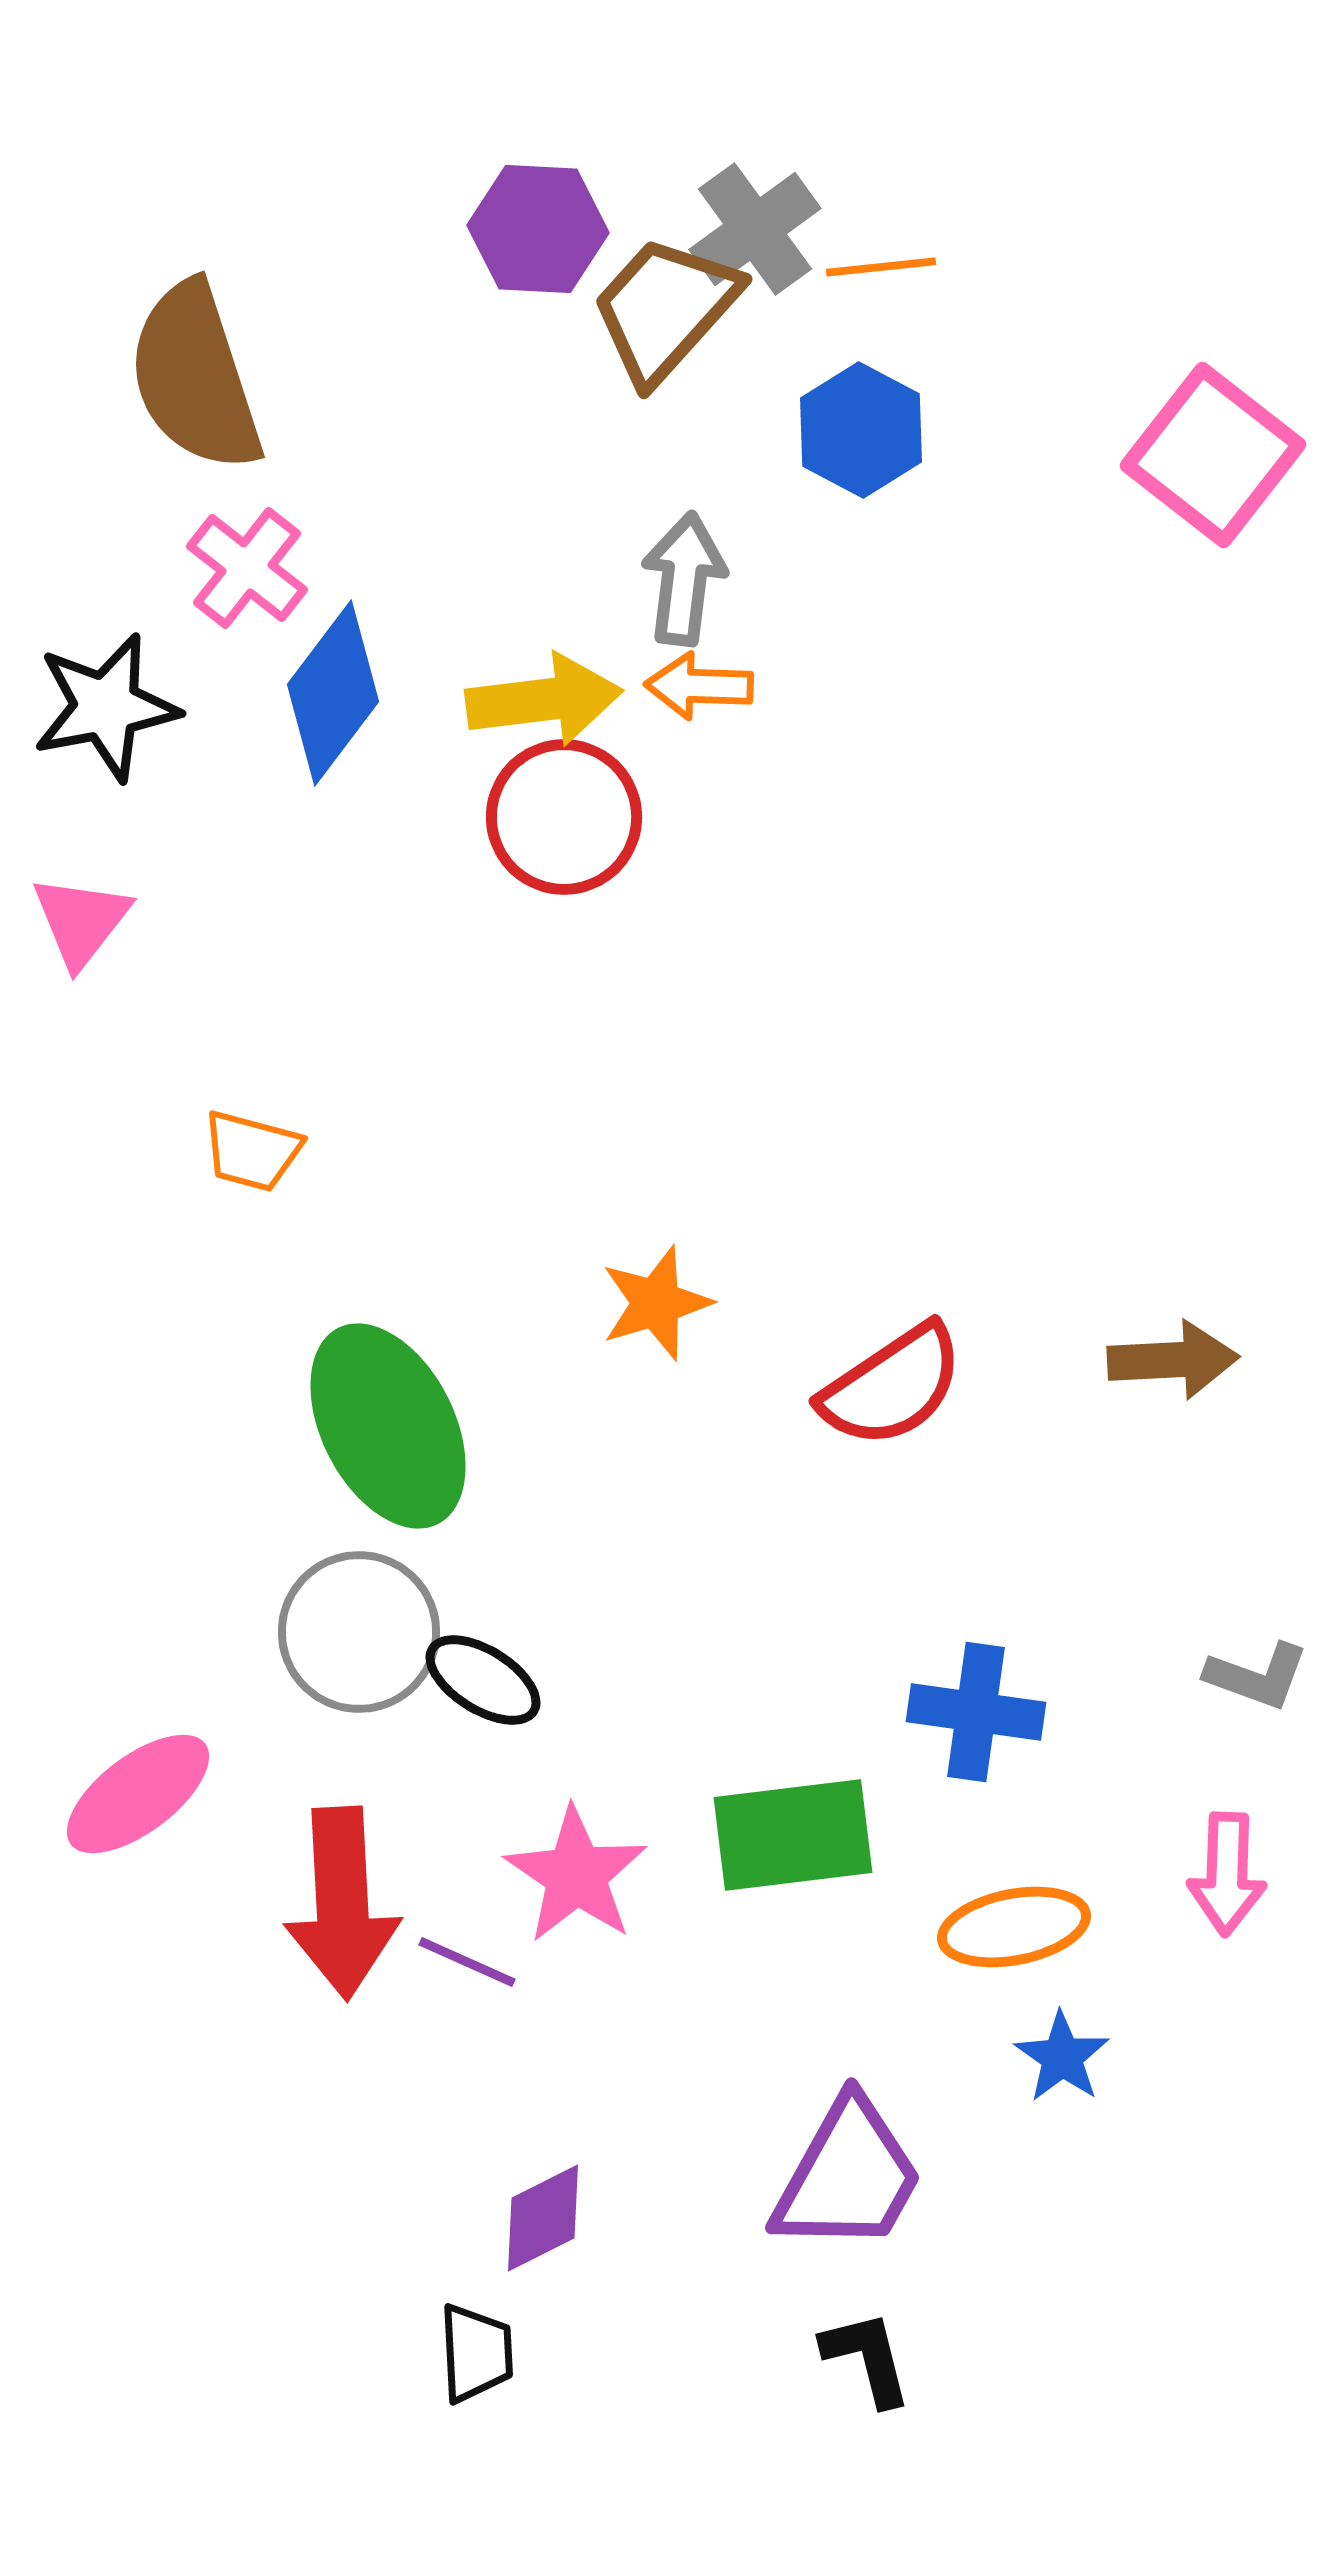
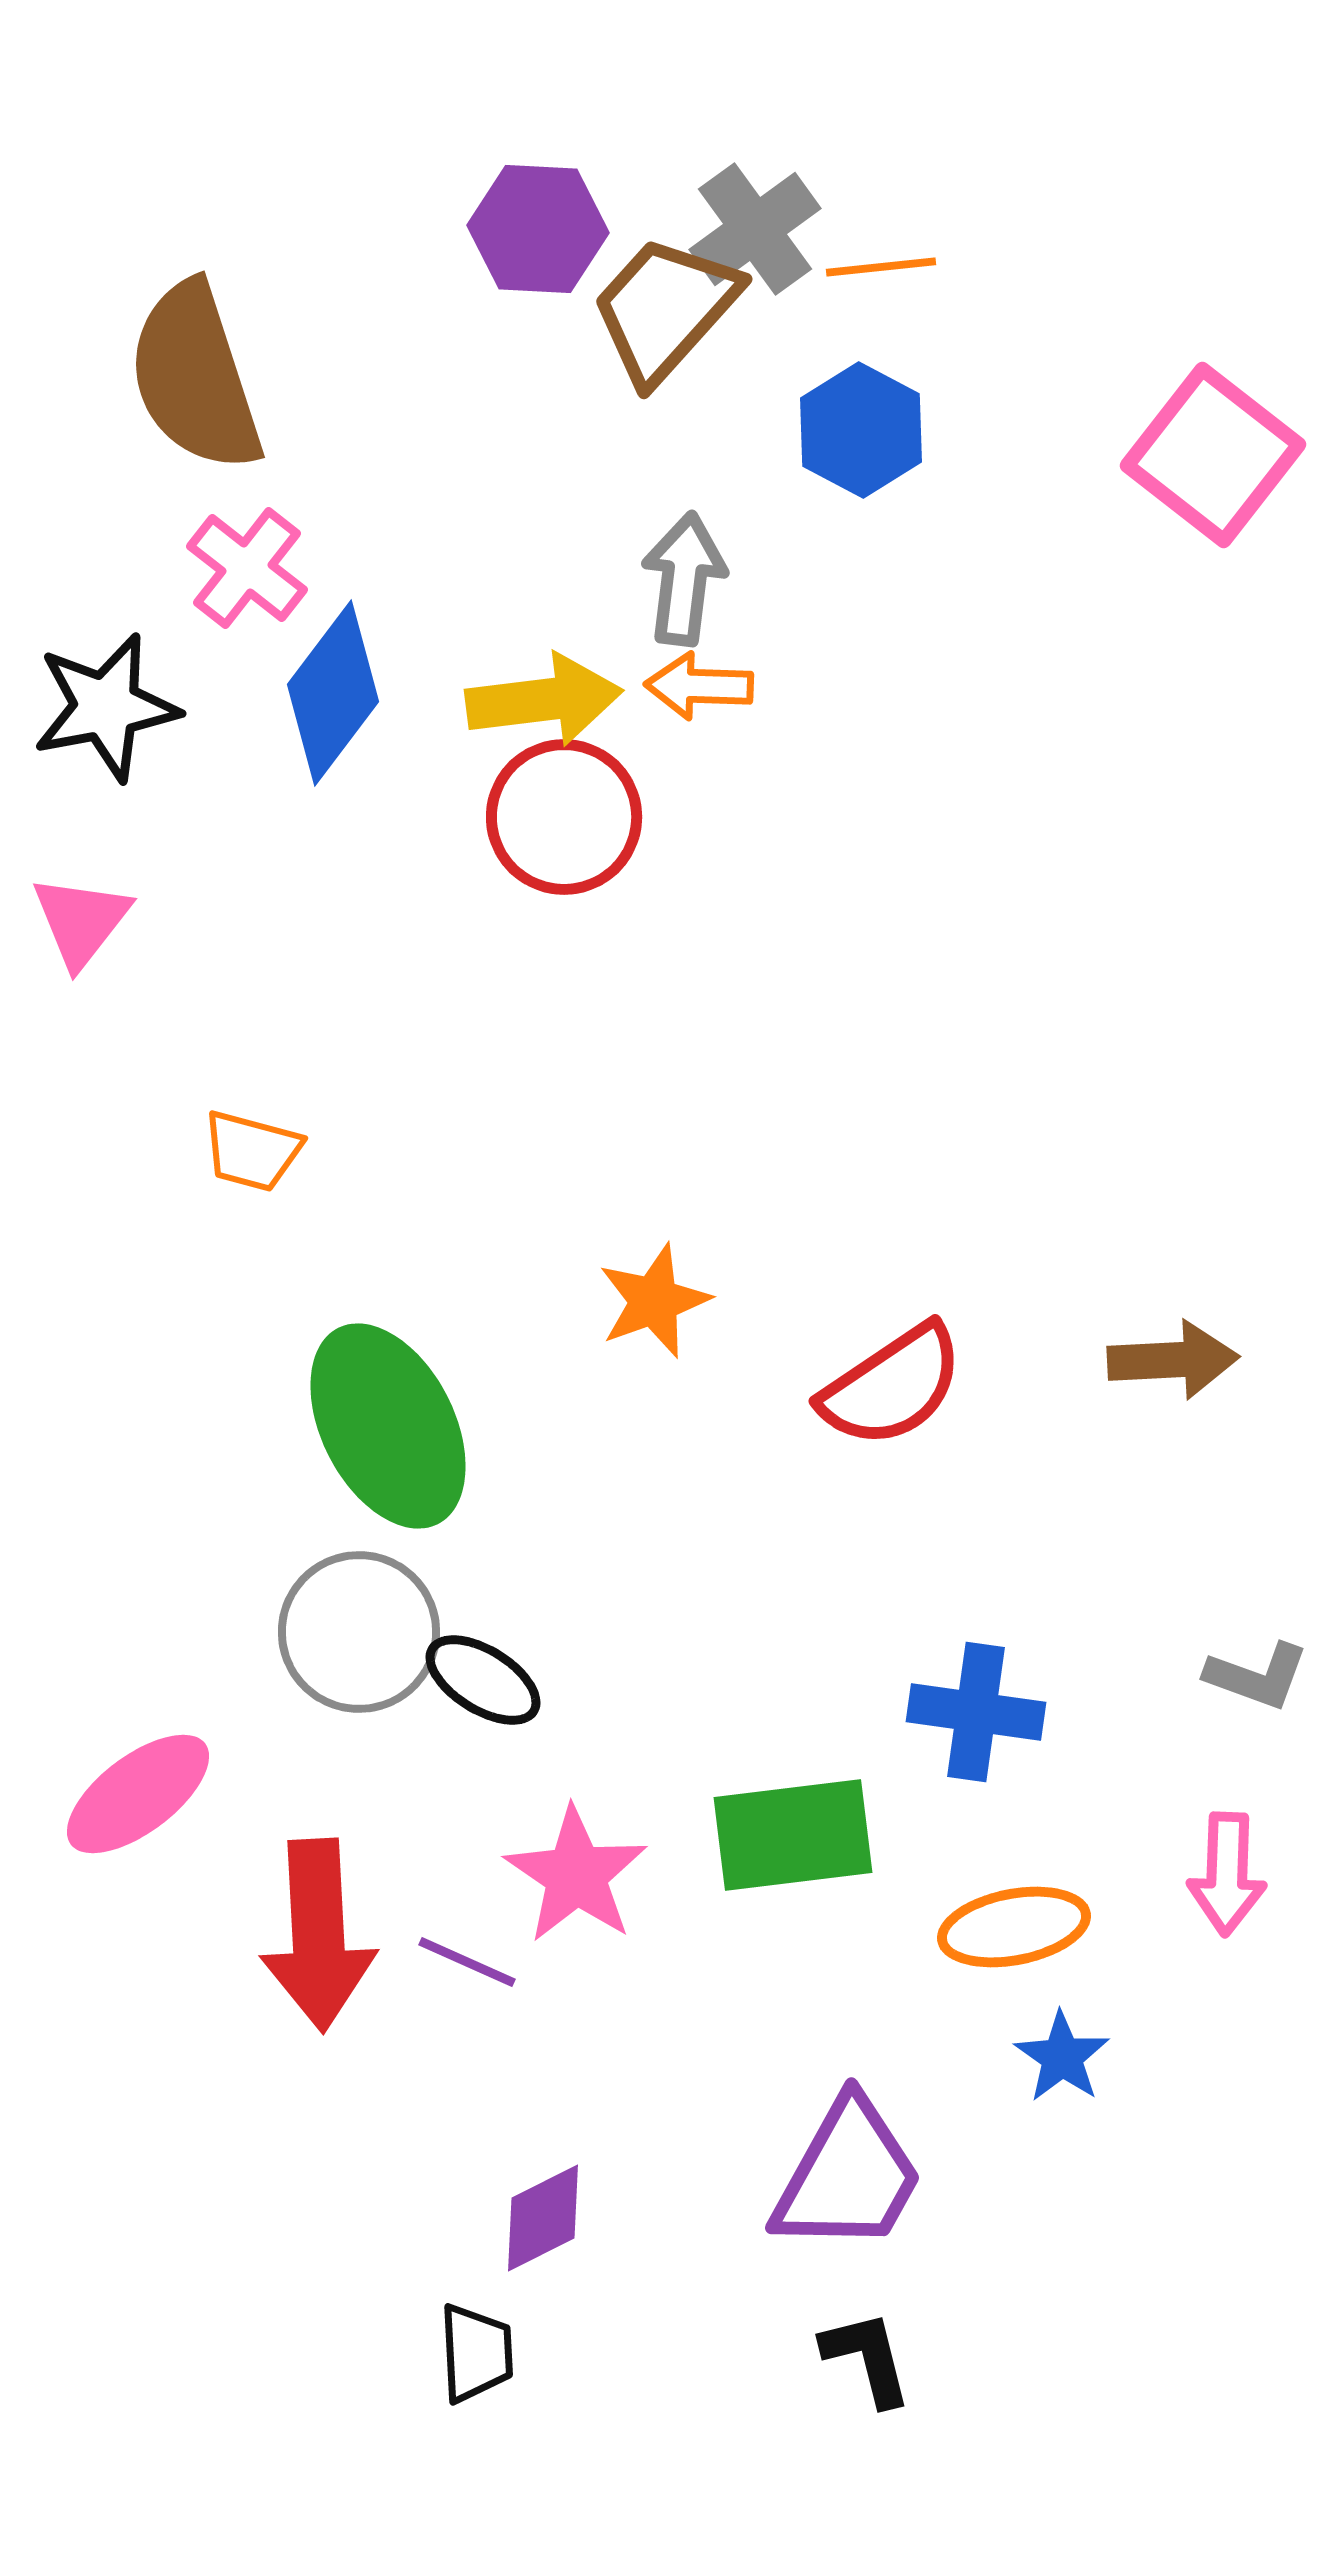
orange star: moved 2 px left, 2 px up; rotated 3 degrees counterclockwise
red arrow: moved 24 px left, 32 px down
